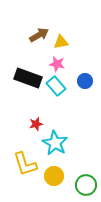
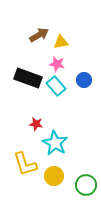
blue circle: moved 1 px left, 1 px up
red star: rotated 24 degrees clockwise
